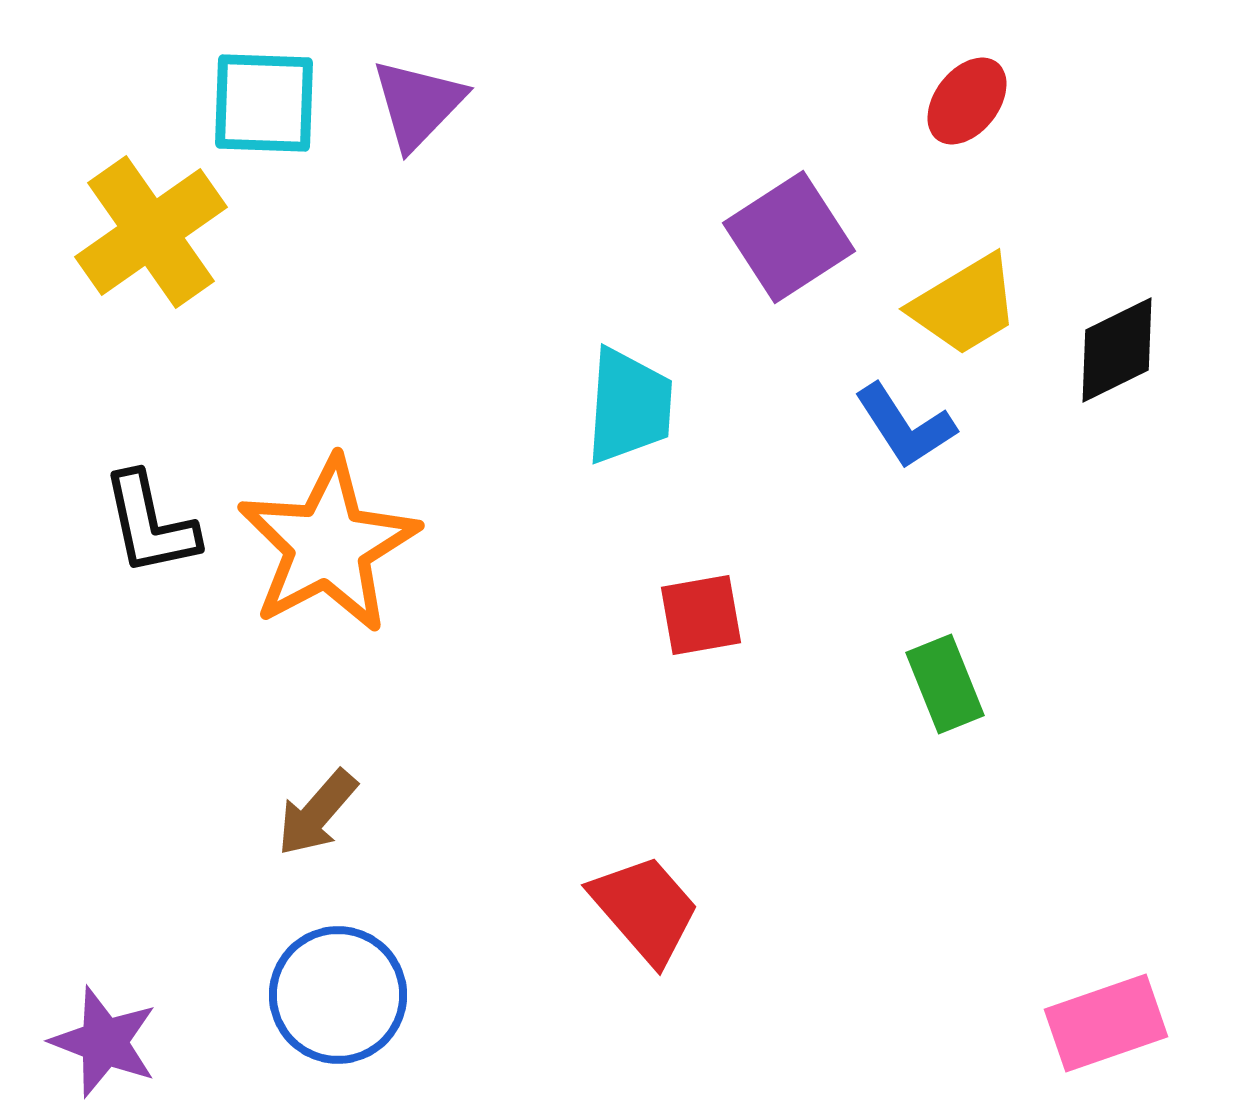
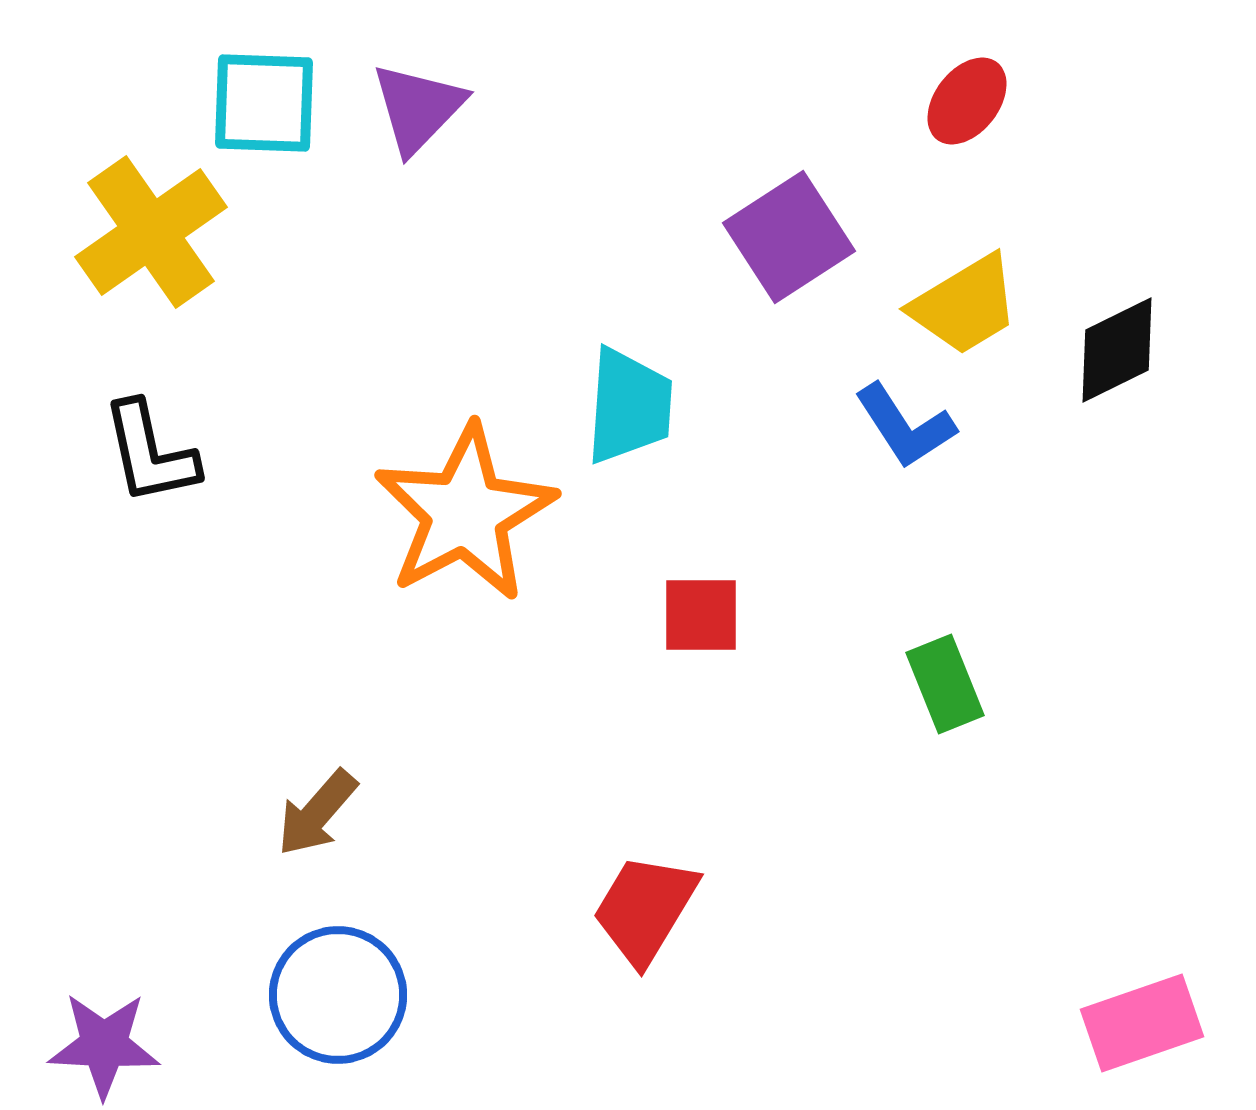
purple triangle: moved 4 px down
black L-shape: moved 71 px up
orange star: moved 137 px right, 32 px up
red square: rotated 10 degrees clockwise
red trapezoid: rotated 108 degrees counterclockwise
pink rectangle: moved 36 px right
purple star: moved 3 px down; rotated 18 degrees counterclockwise
